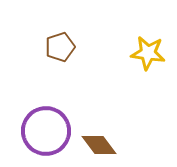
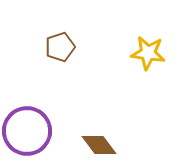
purple circle: moved 19 px left
